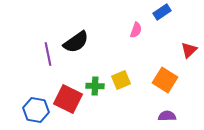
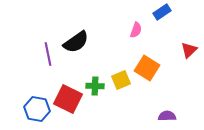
orange square: moved 18 px left, 12 px up
blue hexagon: moved 1 px right, 1 px up
